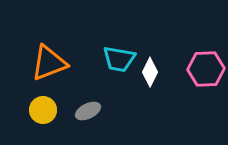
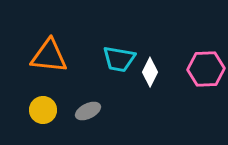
orange triangle: moved 7 px up; rotated 27 degrees clockwise
